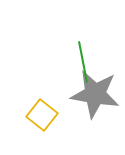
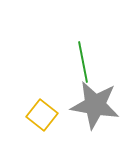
gray star: moved 11 px down
